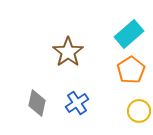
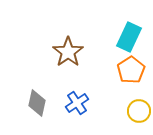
cyan rectangle: moved 3 px down; rotated 24 degrees counterclockwise
